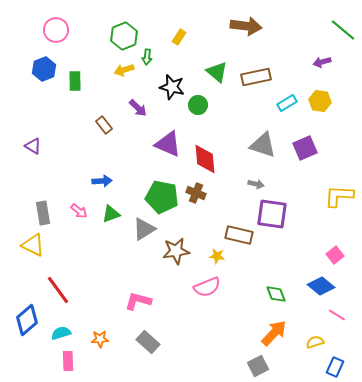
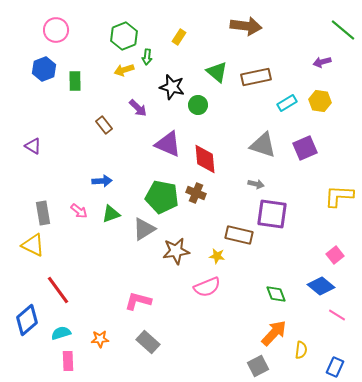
yellow semicircle at (315, 342): moved 14 px left, 8 px down; rotated 114 degrees clockwise
